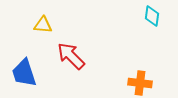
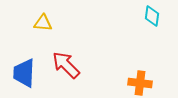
yellow triangle: moved 2 px up
red arrow: moved 5 px left, 9 px down
blue trapezoid: rotated 20 degrees clockwise
